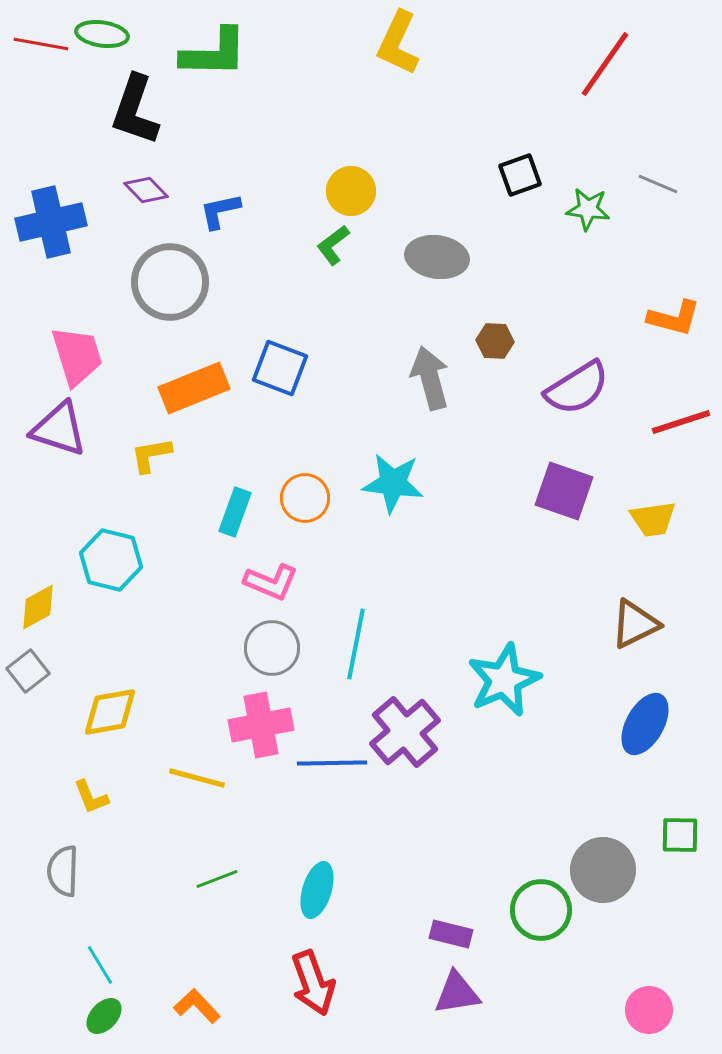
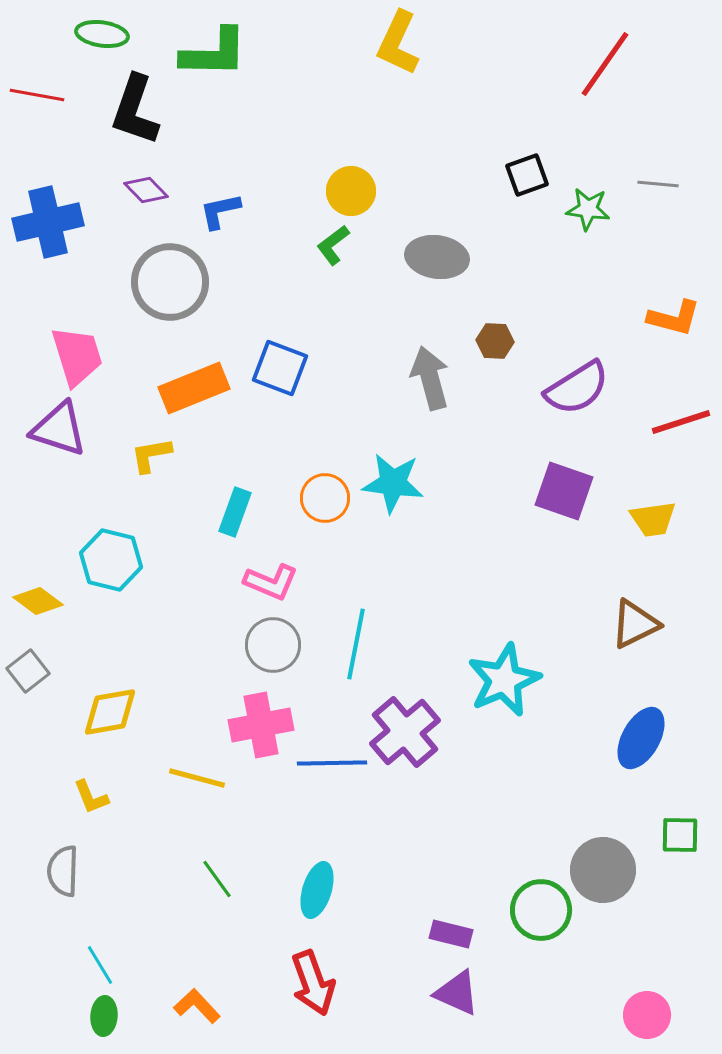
red line at (41, 44): moved 4 px left, 51 px down
black square at (520, 175): moved 7 px right
gray line at (658, 184): rotated 18 degrees counterclockwise
blue cross at (51, 222): moved 3 px left
orange circle at (305, 498): moved 20 px right
yellow diamond at (38, 607): moved 6 px up; rotated 66 degrees clockwise
gray circle at (272, 648): moved 1 px right, 3 px up
blue ellipse at (645, 724): moved 4 px left, 14 px down
green line at (217, 879): rotated 75 degrees clockwise
purple triangle at (457, 993): rotated 33 degrees clockwise
pink circle at (649, 1010): moved 2 px left, 5 px down
green ellipse at (104, 1016): rotated 39 degrees counterclockwise
